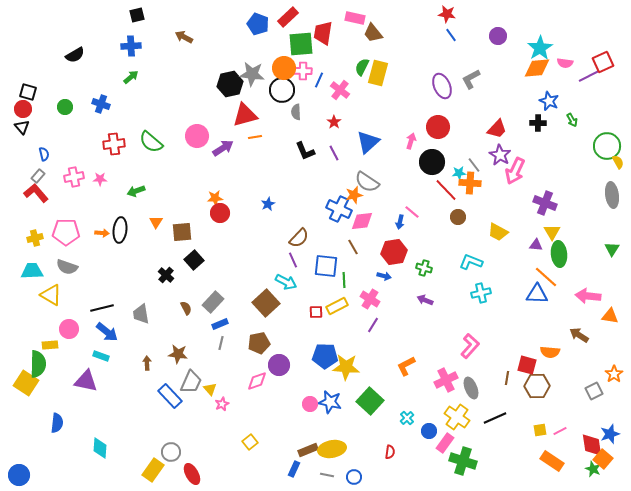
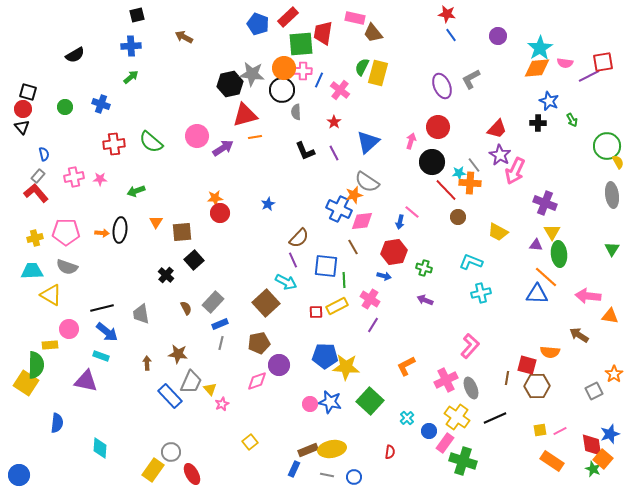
red square at (603, 62): rotated 15 degrees clockwise
green semicircle at (38, 364): moved 2 px left, 1 px down
